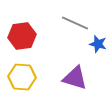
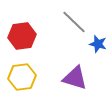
gray line: moved 1 px left, 1 px up; rotated 20 degrees clockwise
yellow hexagon: rotated 12 degrees counterclockwise
